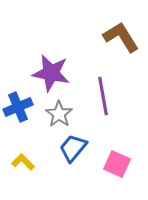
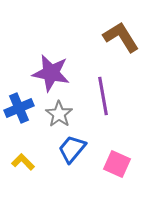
blue cross: moved 1 px right, 1 px down
blue trapezoid: moved 1 px left, 1 px down
